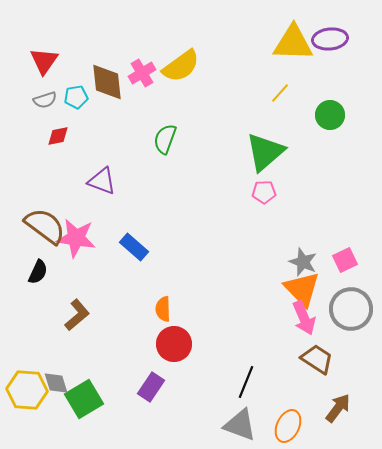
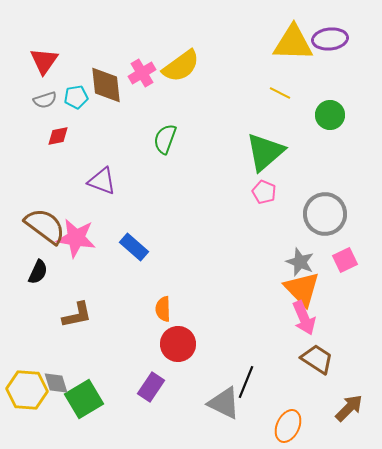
brown diamond: moved 1 px left, 3 px down
yellow line: rotated 75 degrees clockwise
pink pentagon: rotated 25 degrees clockwise
gray star: moved 3 px left
gray circle: moved 26 px left, 95 px up
brown L-shape: rotated 28 degrees clockwise
red circle: moved 4 px right
brown arrow: moved 11 px right; rotated 8 degrees clockwise
gray triangle: moved 16 px left, 22 px up; rotated 6 degrees clockwise
